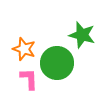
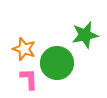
green star: moved 3 px right; rotated 28 degrees counterclockwise
